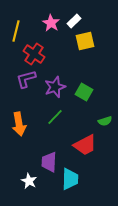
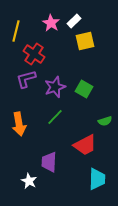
green square: moved 3 px up
cyan trapezoid: moved 27 px right
